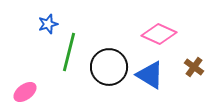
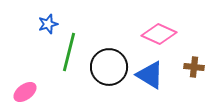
brown cross: rotated 30 degrees counterclockwise
